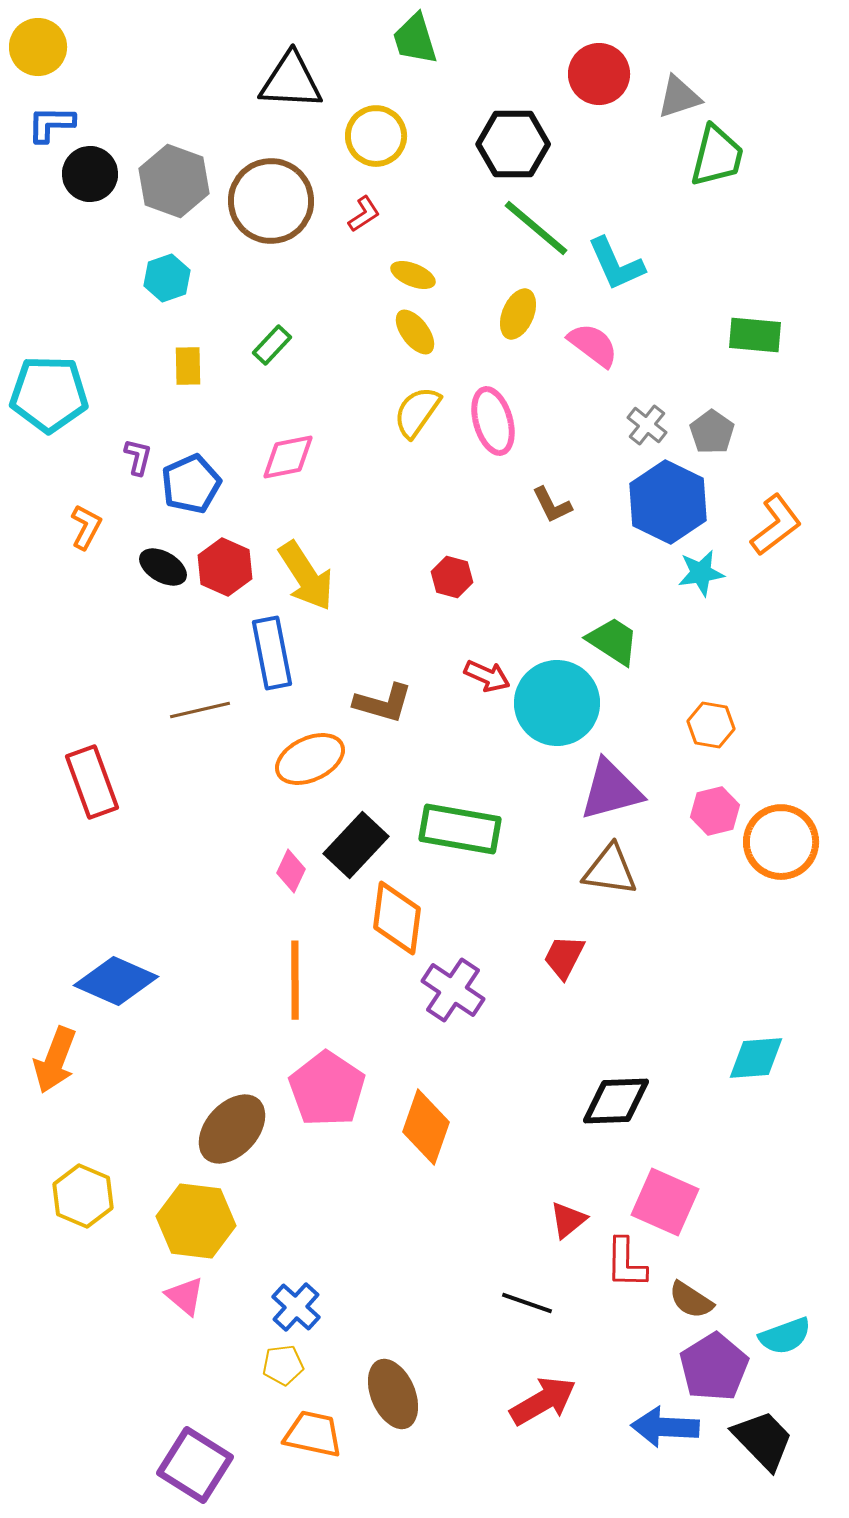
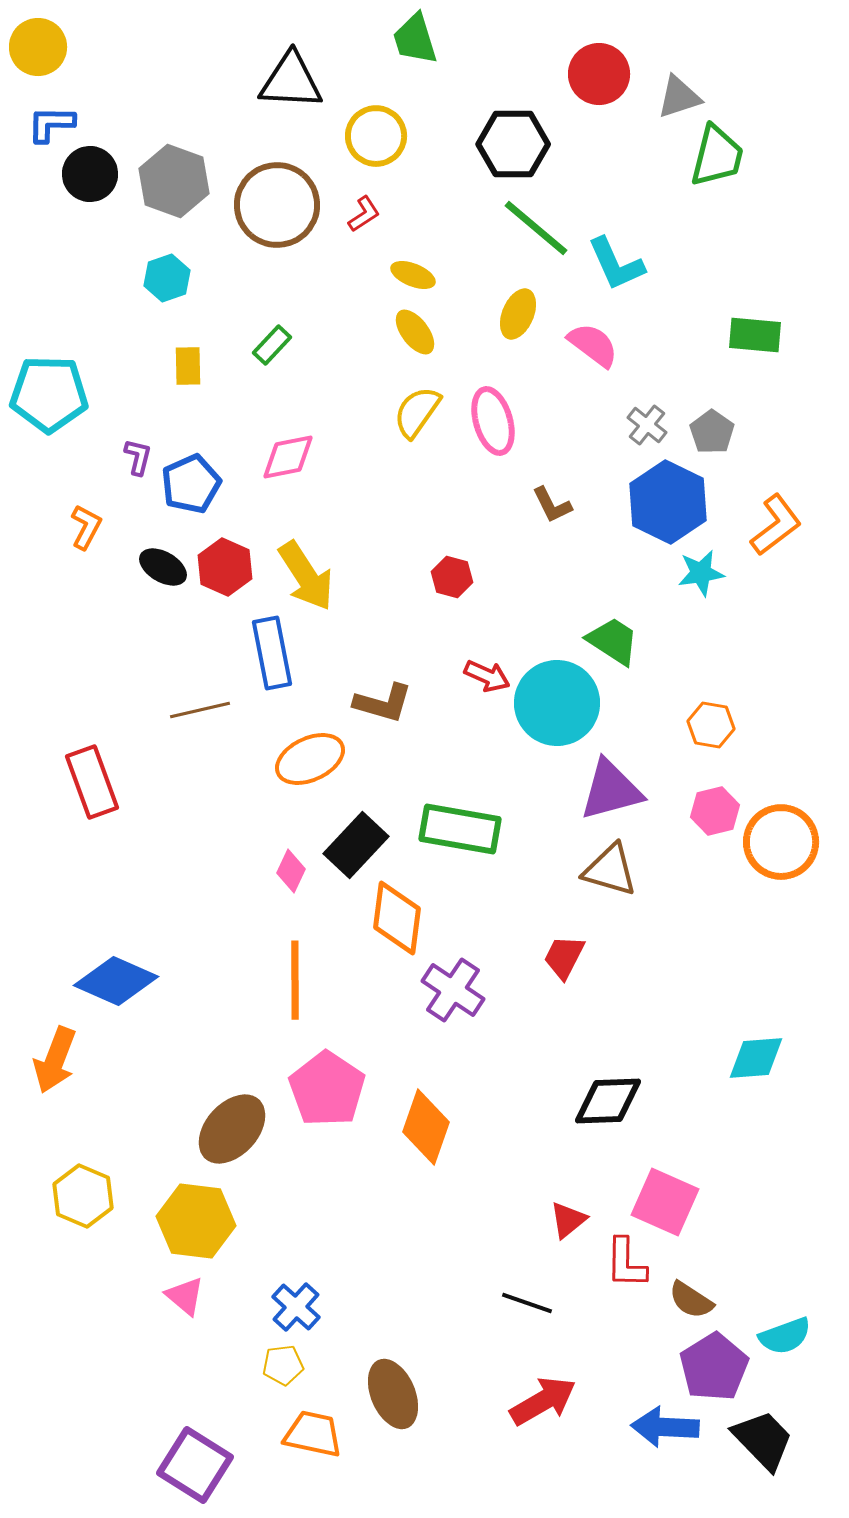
brown circle at (271, 201): moved 6 px right, 4 px down
brown triangle at (610, 870): rotated 8 degrees clockwise
black diamond at (616, 1101): moved 8 px left
